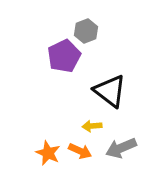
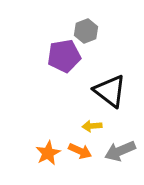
purple pentagon: rotated 16 degrees clockwise
gray arrow: moved 1 px left, 3 px down
orange star: rotated 20 degrees clockwise
